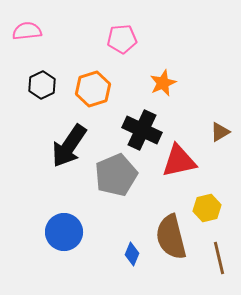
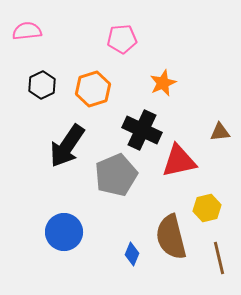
brown triangle: rotated 25 degrees clockwise
black arrow: moved 2 px left
